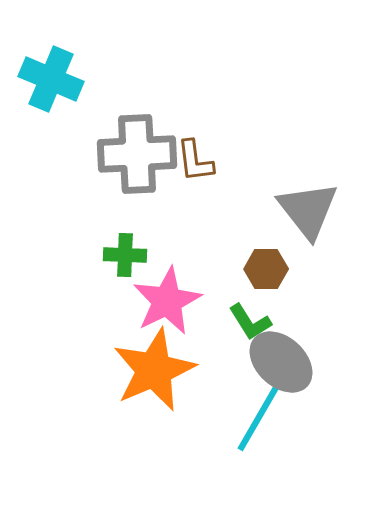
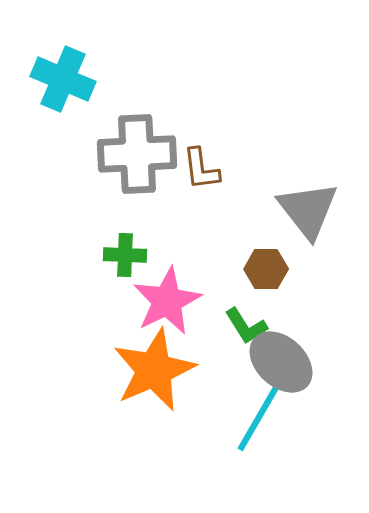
cyan cross: moved 12 px right
brown L-shape: moved 6 px right, 8 px down
green L-shape: moved 4 px left, 4 px down
